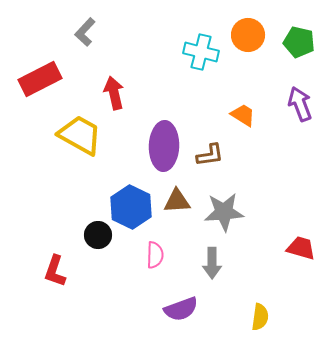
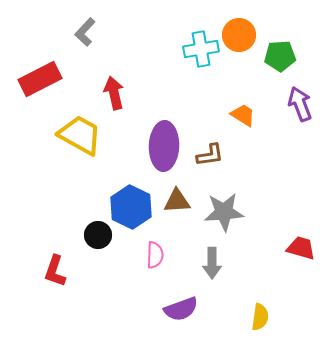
orange circle: moved 9 px left
green pentagon: moved 19 px left, 14 px down; rotated 16 degrees counterclockwise
cyan cross: moved 3 px up; rotated 24 degrees counterclockwise
